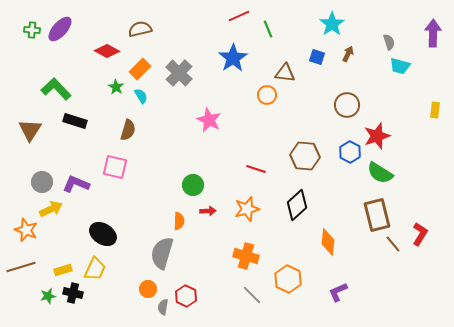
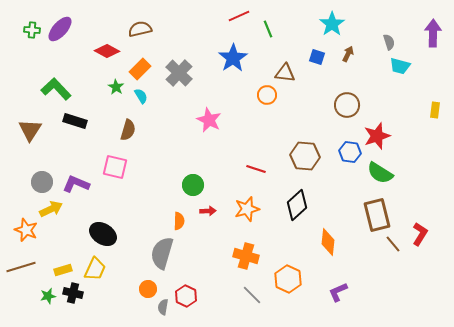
blue hexagon at (350, 152): rotated 20 degrees counterclockwise
